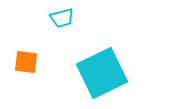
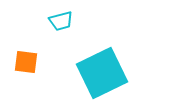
cyan trapezoid: moved 1 px left, 3 px down
